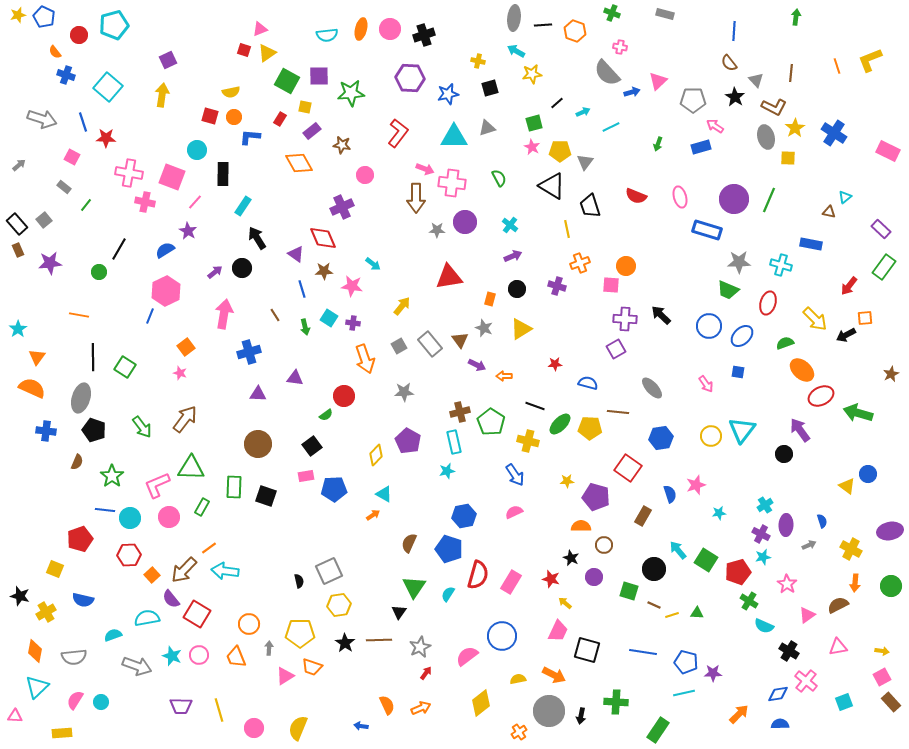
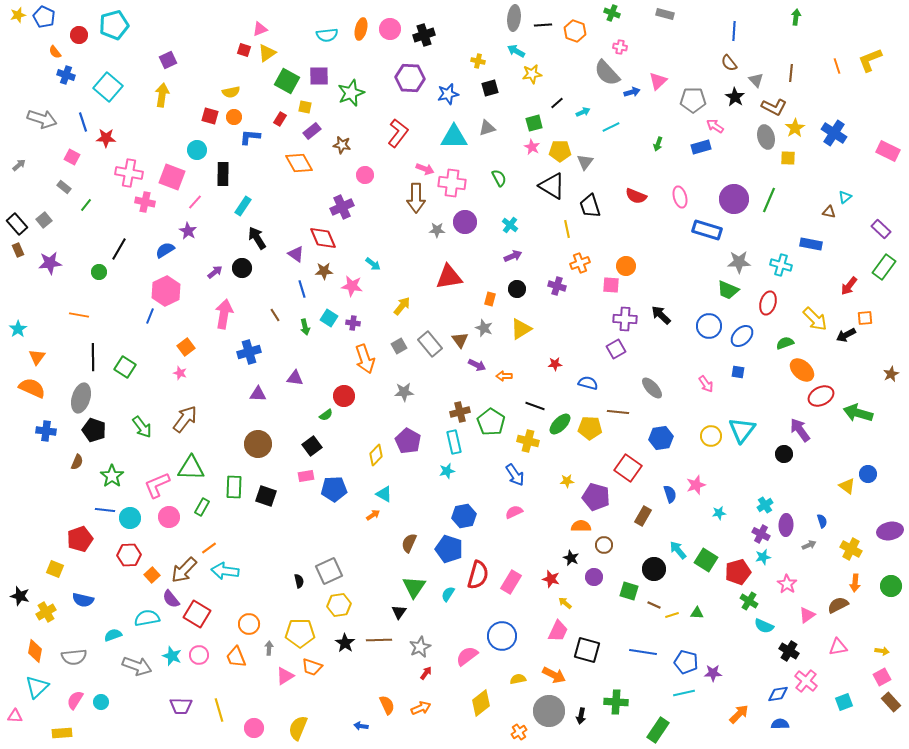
green star at (351, 93): rotated 16 degrees counterclockwise
